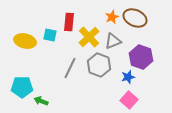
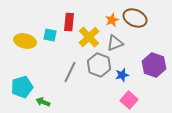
orange star: moved 3 px down
gray triangle: moved 2 px right, 2 px down
purple hexagon: moved 13 px right, 8 px down
gray line: moved 4 px down
blue star: moved 6 px left, 2 px up
cyan pentagon: rotated 15 degrees counterclockwise
green arrow: moved 2 px right, 1 px down
